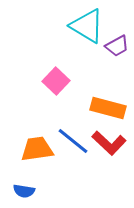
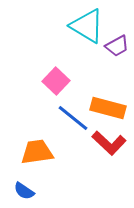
blue line: moved 23 px up
orange trapezoid: moved 3 px down
blue semicircle: rotated 25 degrees clockwise
